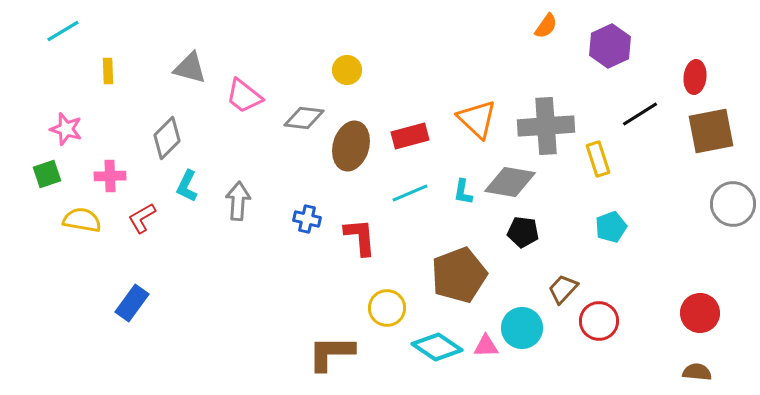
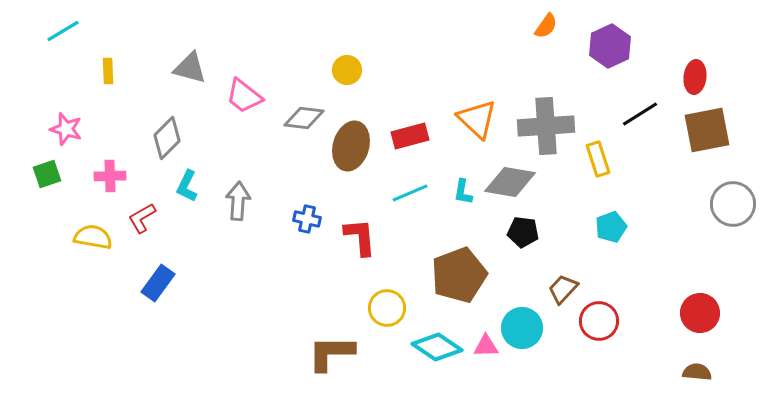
brown square at (711, 131): moved 4 px left, 1 px up
yellow semicircle at (82, 220): moved 11 px right, 17 px down
blue rectangle at (132, 303): moved 26 px right, 20 px up
